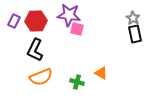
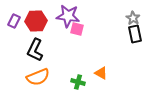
purple star: moved 1 px left, 1 px down
orange semicircle: moved 3 px left
green cross: moved 1 px right
